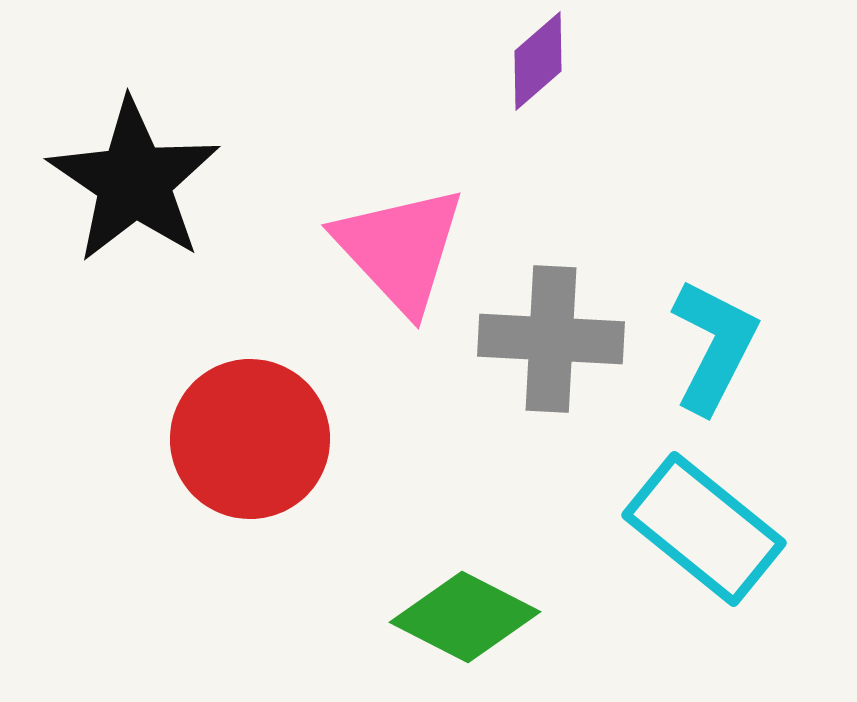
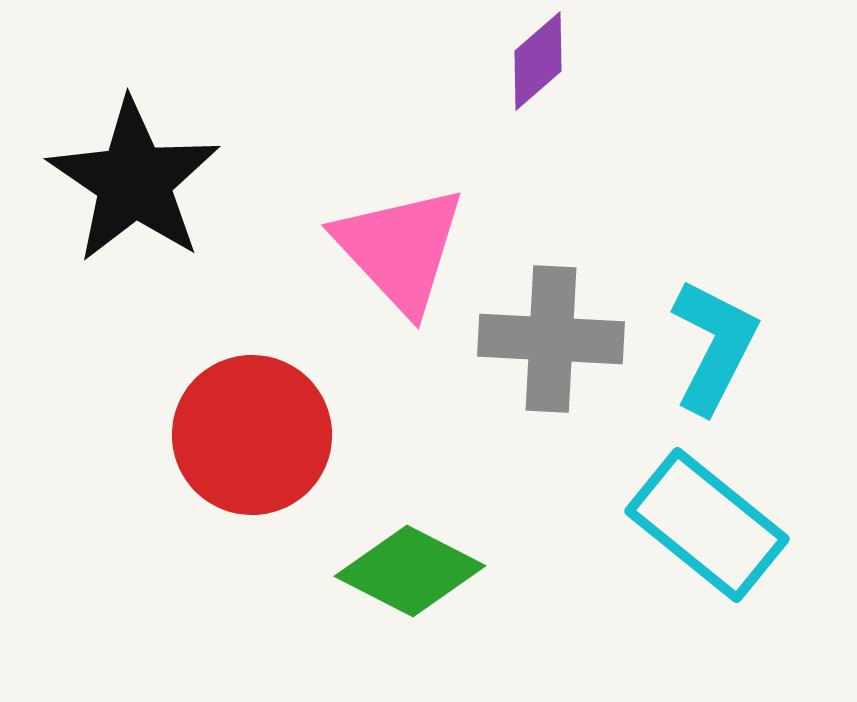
red circle: moved 2 px right, 4 px up
cyan rectangle: moved 3 px right, 4 px up
green diamond: moved 55 px left, 46 px up
